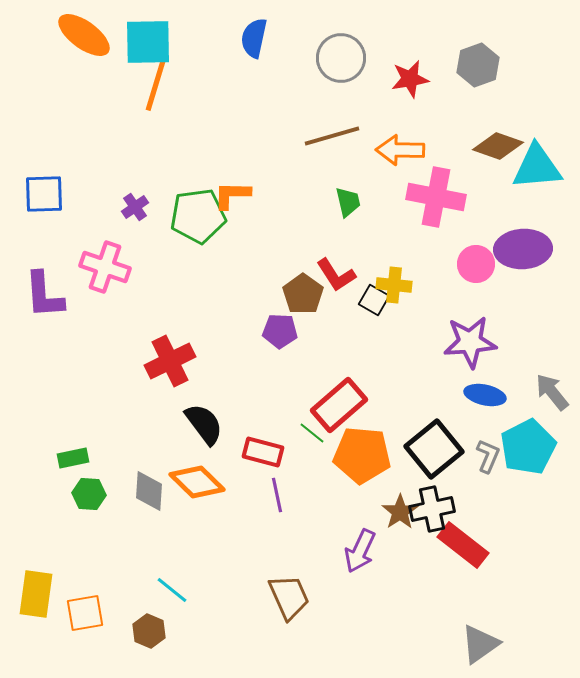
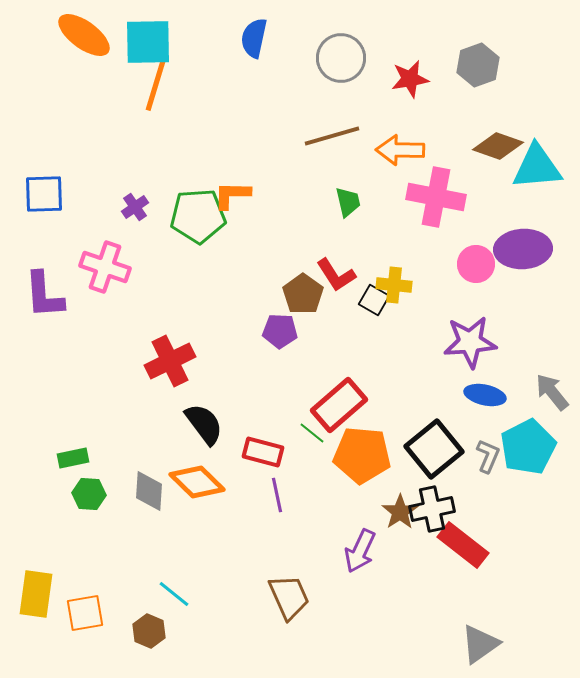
green pentagon at (198, 216): rotated 4 degrees clockwise
cyan line at (172, 590): moved 2 px right, 4 px down
